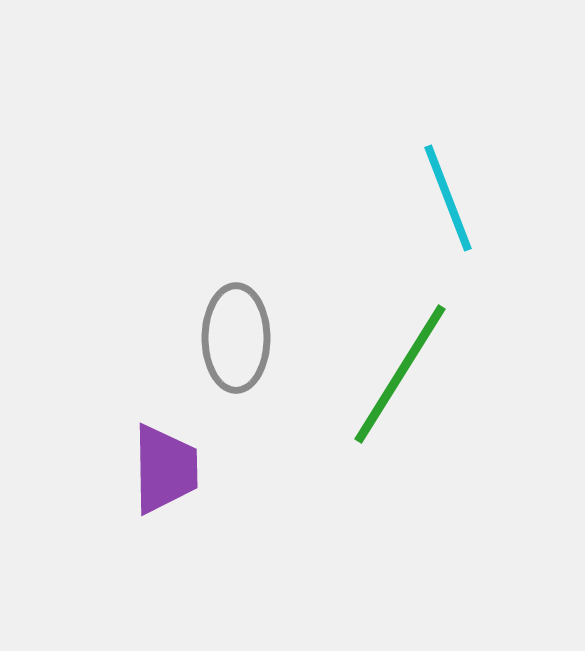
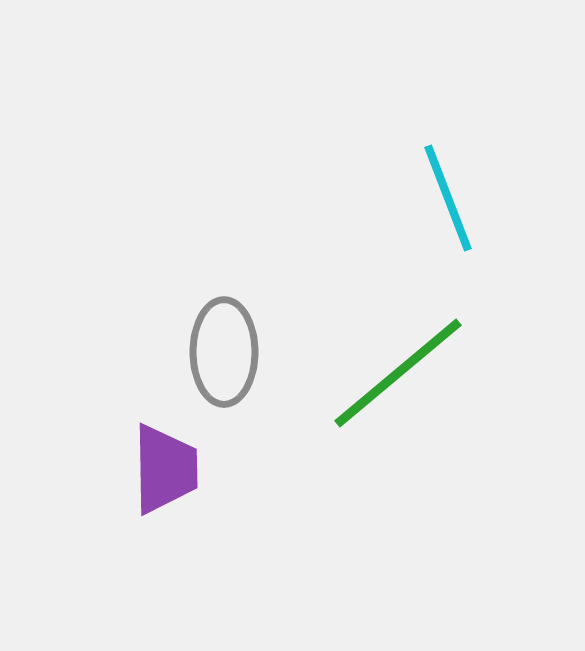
gray ellipse: moved 12 px left, 14 px down
green line: moved 2 px left, 1 px up; rotated 18 degrees clockwise
